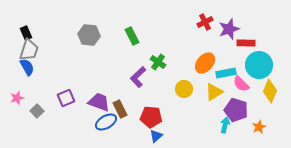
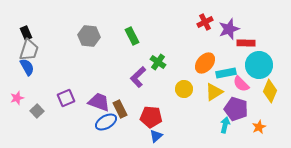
gray hexagon: moved 1 px down
purple pentagon: moved 1 px up
